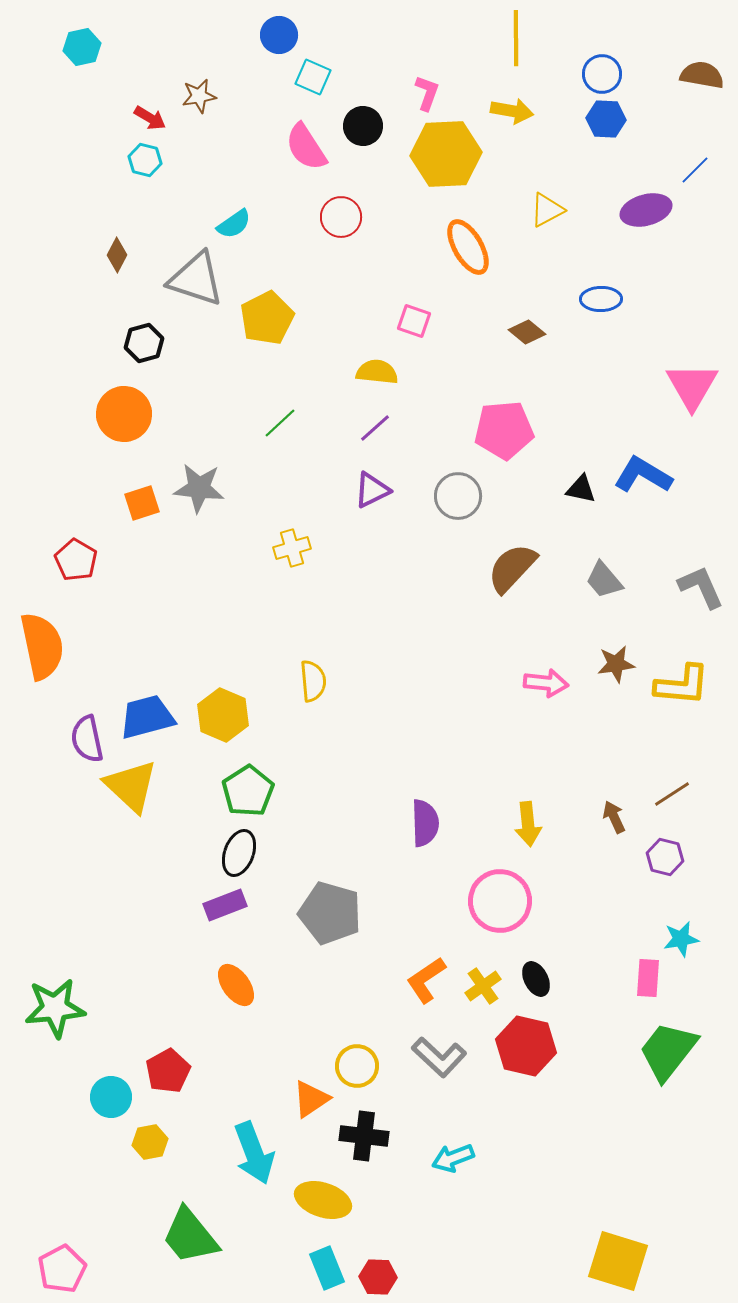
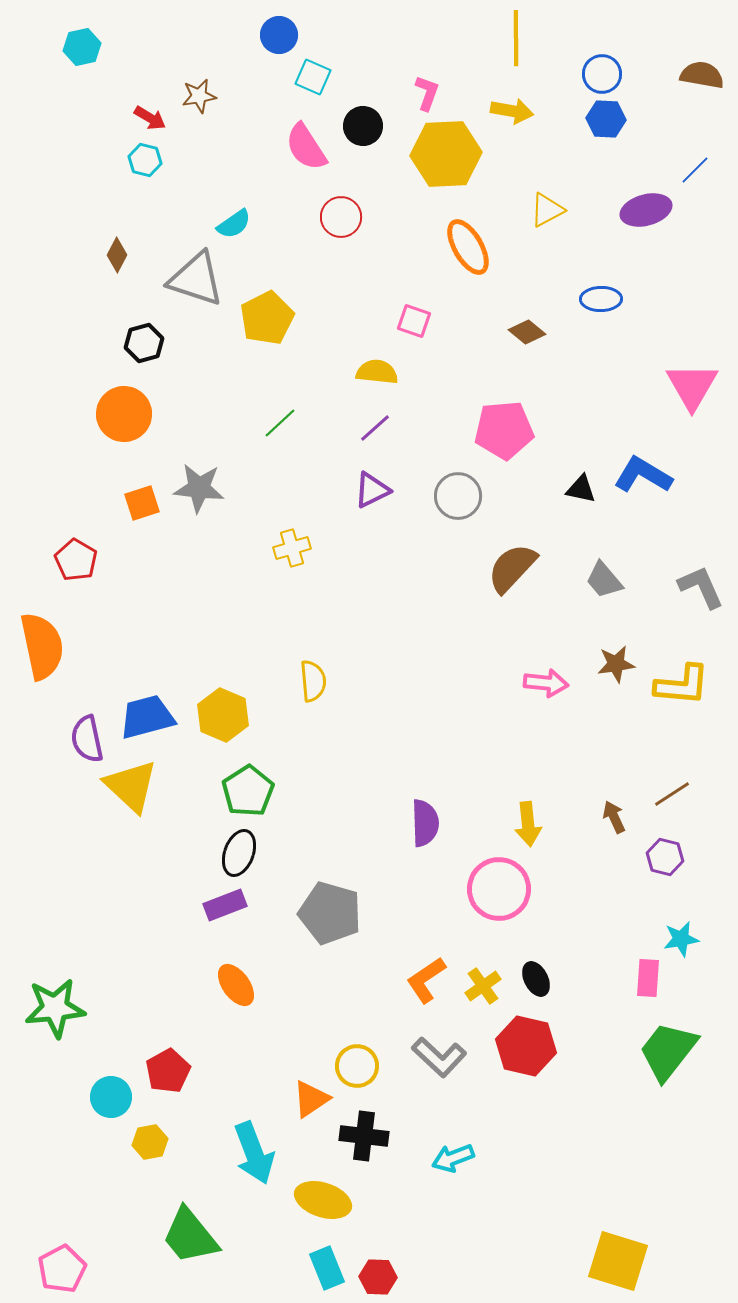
pink circle at (500, 901): moved 1 px left, 12 px up
